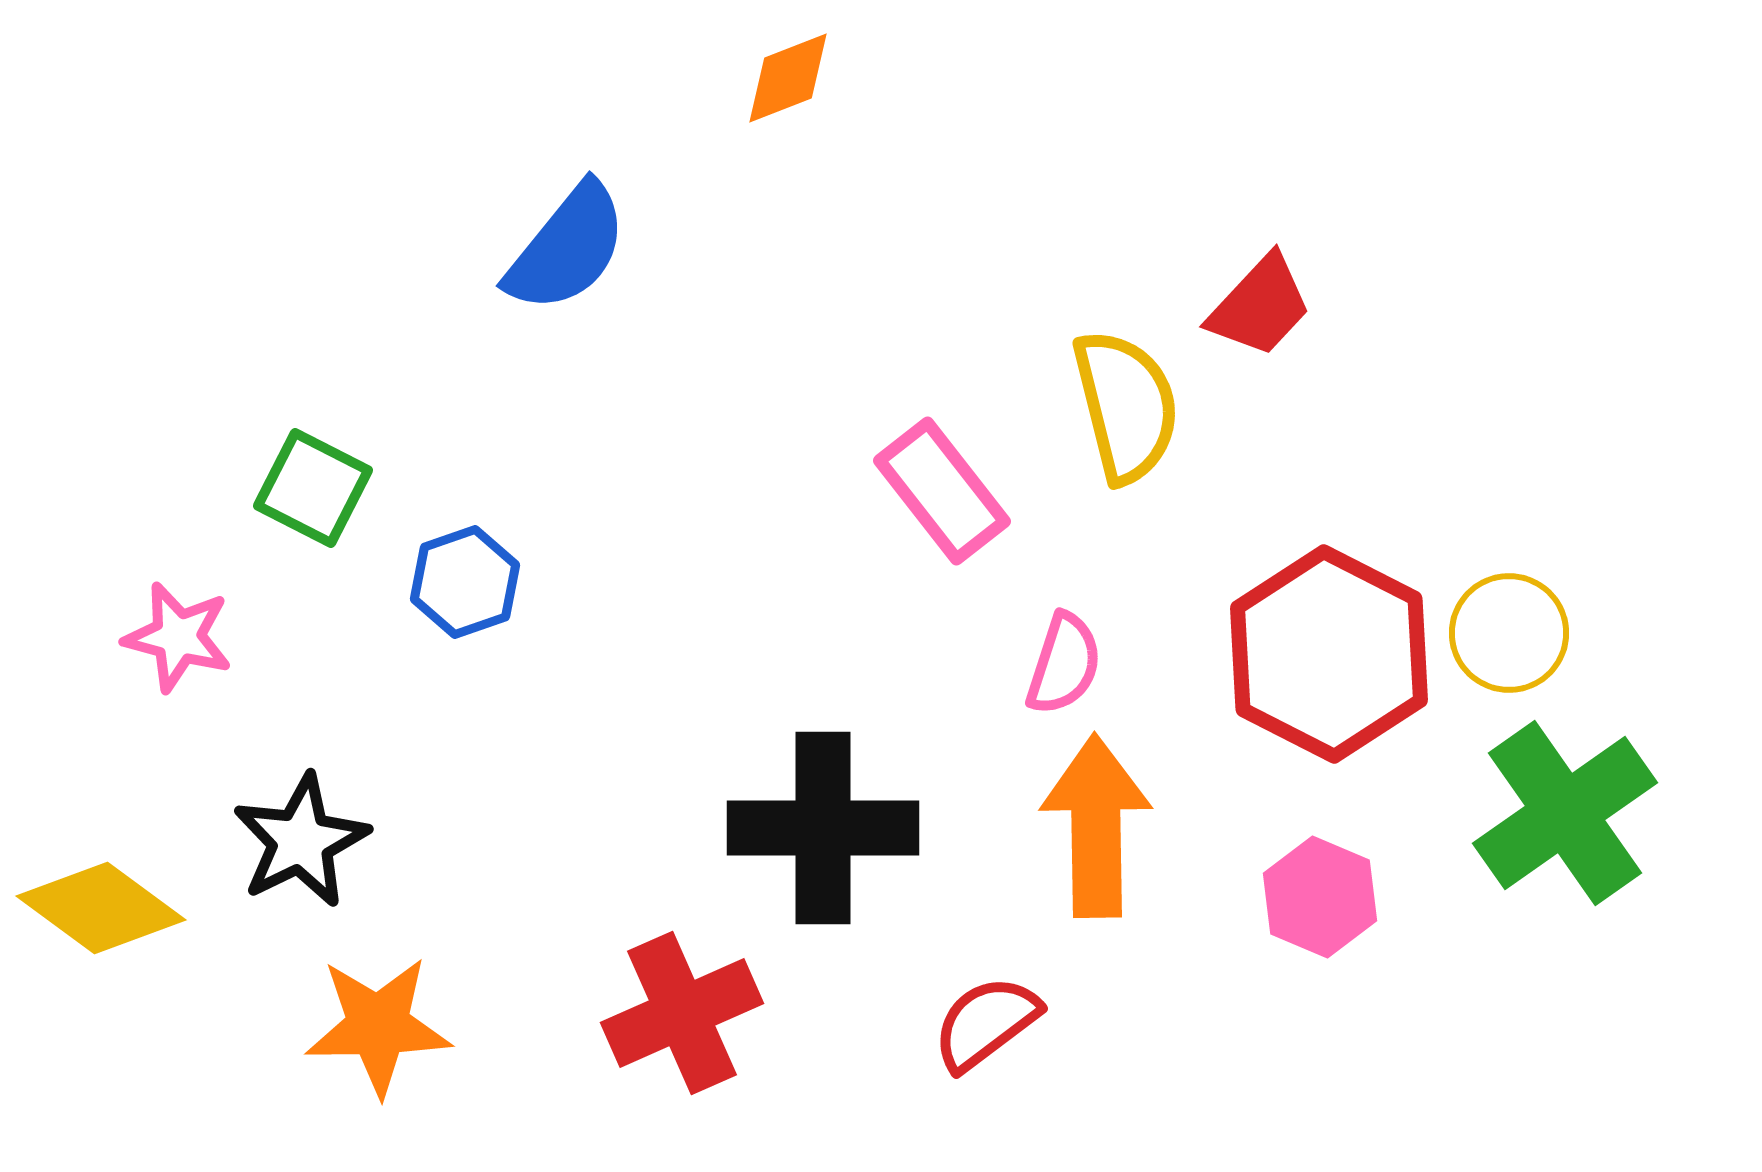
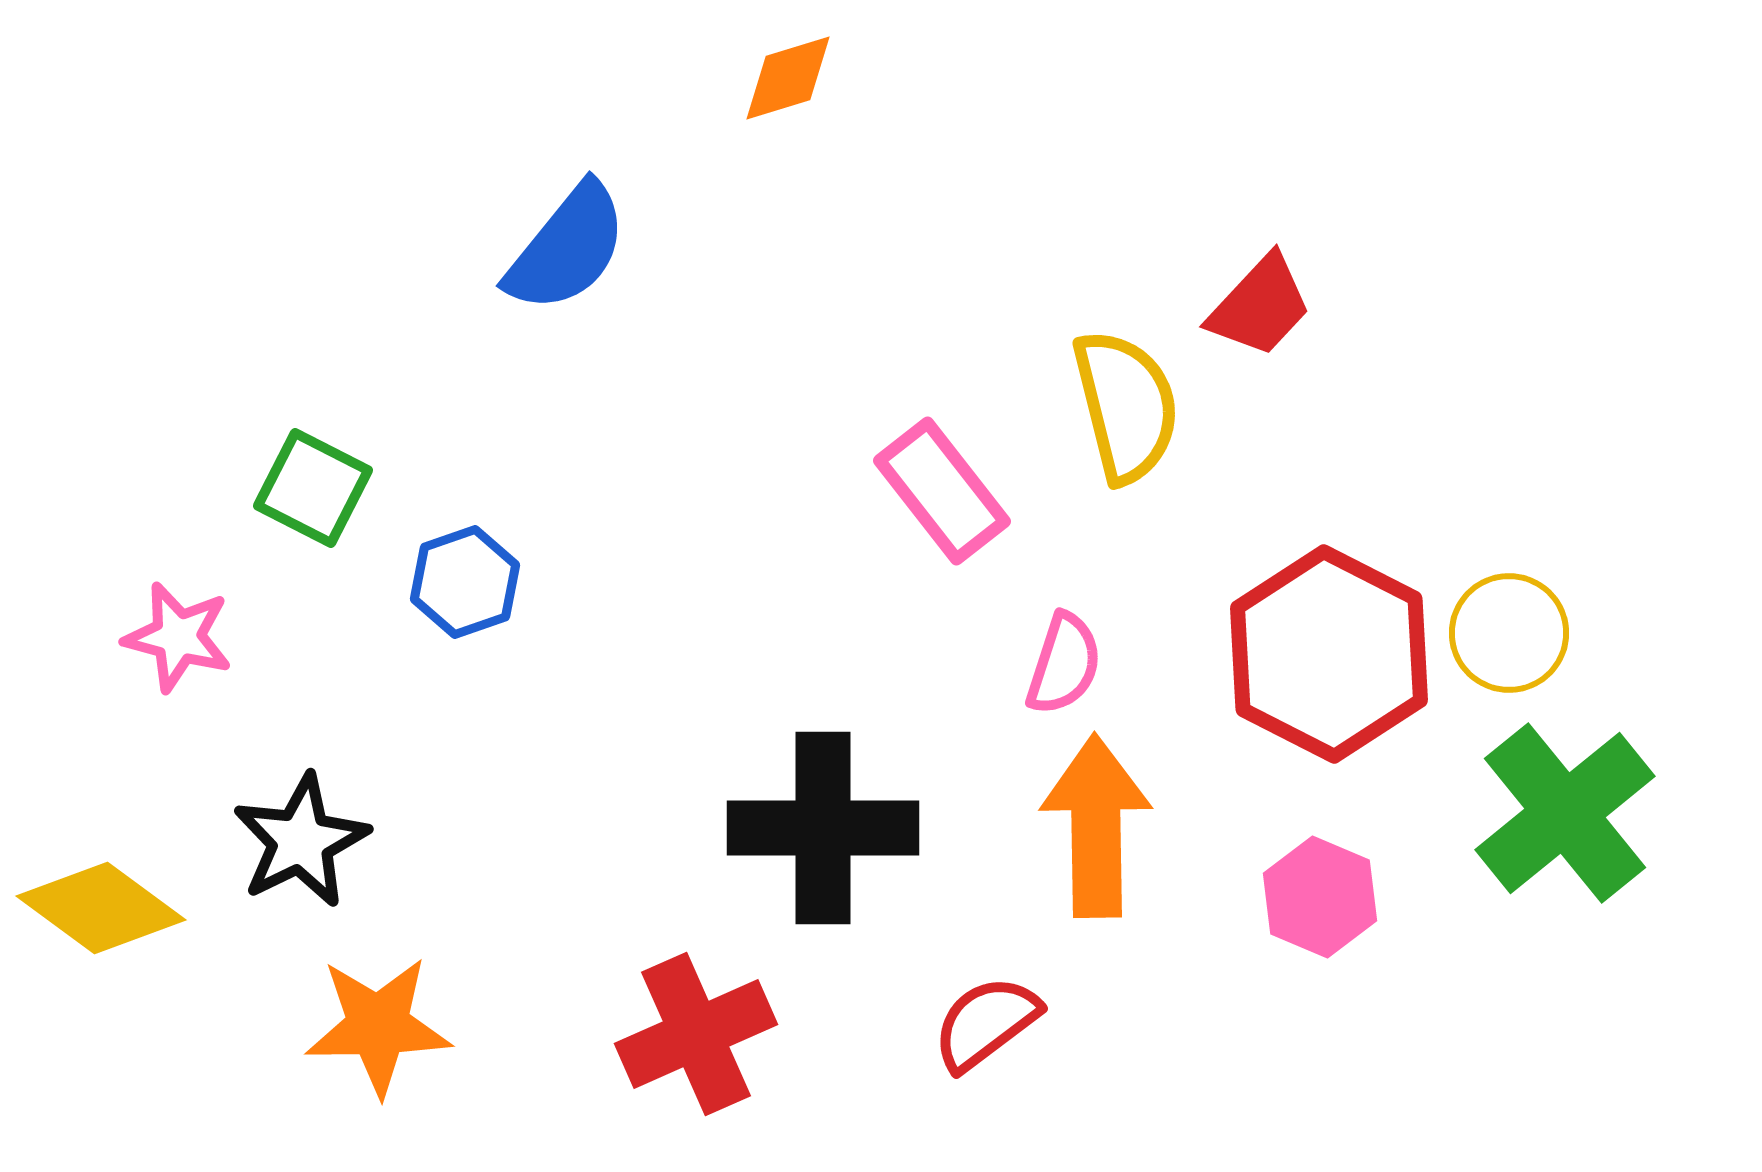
orange diamond: rotated 4 degrees clockwise
green cross: rotated 4 degrees counterclockwise
red cross: moved 14 px right, 21 px down
